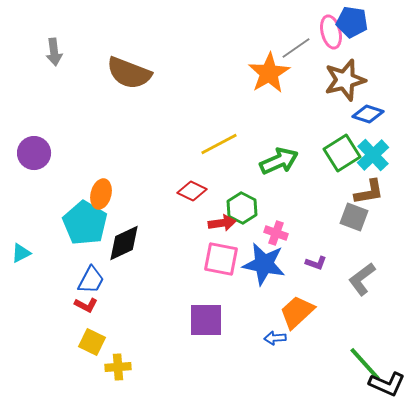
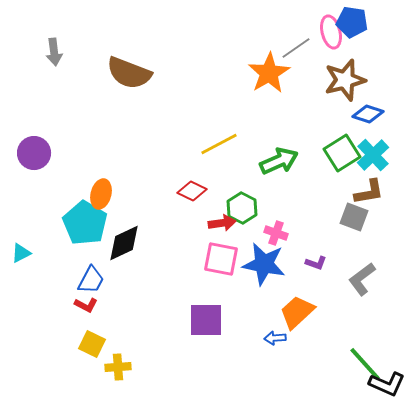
yellow square: moved 2 px down
